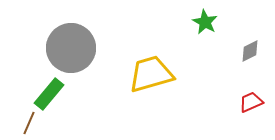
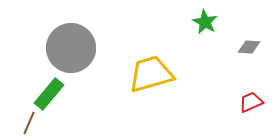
gray diamond: moved 1 px left, 4 px up; rotated 30 degrees clockwise
